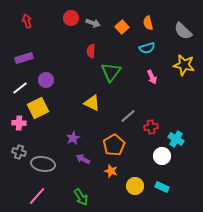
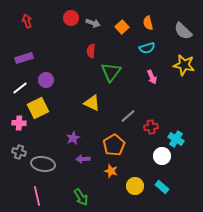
purple arrow: rotated 32 degrees counterclockwise
cyan rectangle: rotated 16 degrees clockwise
pink line: rotated 54 degrees counterclockwise
